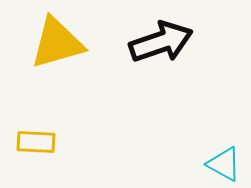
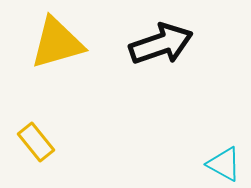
black arrow: moved 2 px down
yellow rectangle: rotated 48 degrees clockwise
